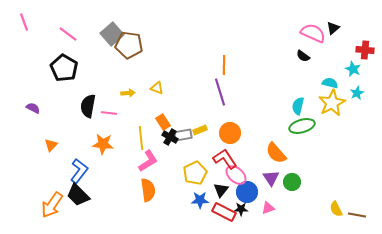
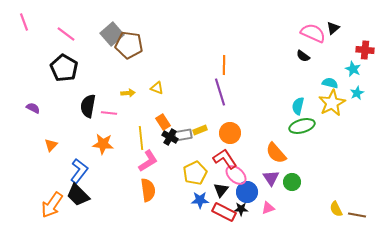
pink line at (68, 34): moved 2 px left
